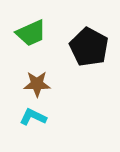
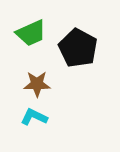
black pentagon: moved 11 px left, 1 px down
cyan L-shape: moved 1 px right
